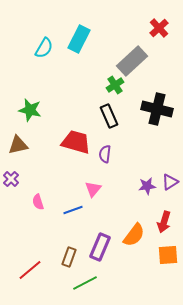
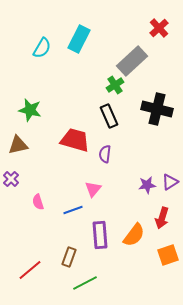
cyan semicircle: moved 2 px left
red trapezoid: moved 1 px left, 2 px up
purple star: moved 1 px up
red arrow: moved 2 px left, 4 px up
purple rectangle: moved 12 px up; rotated 28 degrees counterclockwise
orange square: rotated 15 degrees counterclockwise
